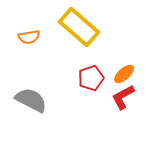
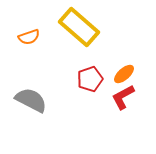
orange semicircle: rotated 10 degrees counterclockwise
red pentagon: moved 1 px left, 1 px down
